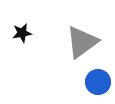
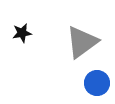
blue circle: moved 1 px left, 1 px down
